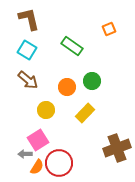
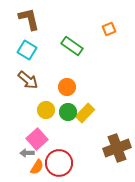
green circle: moved 24 px left, 31 px down
pink square: moved 1 px left, 1 px up; rotated 10 degrees counterclockwise
gray arrow: moved 2 px right, 1 px up
